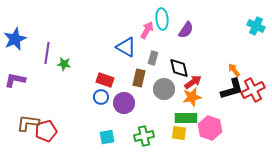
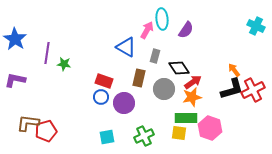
blue star: rotated 15 degrees counterclockwise
gray rectangle: moved 2 px right, 2 px up
black diamond: rotated 20 degrees counterclockwise
red rectangle: moved 1 px left, 1 px down
green cross: rotated 12 degrees counterclockwise
